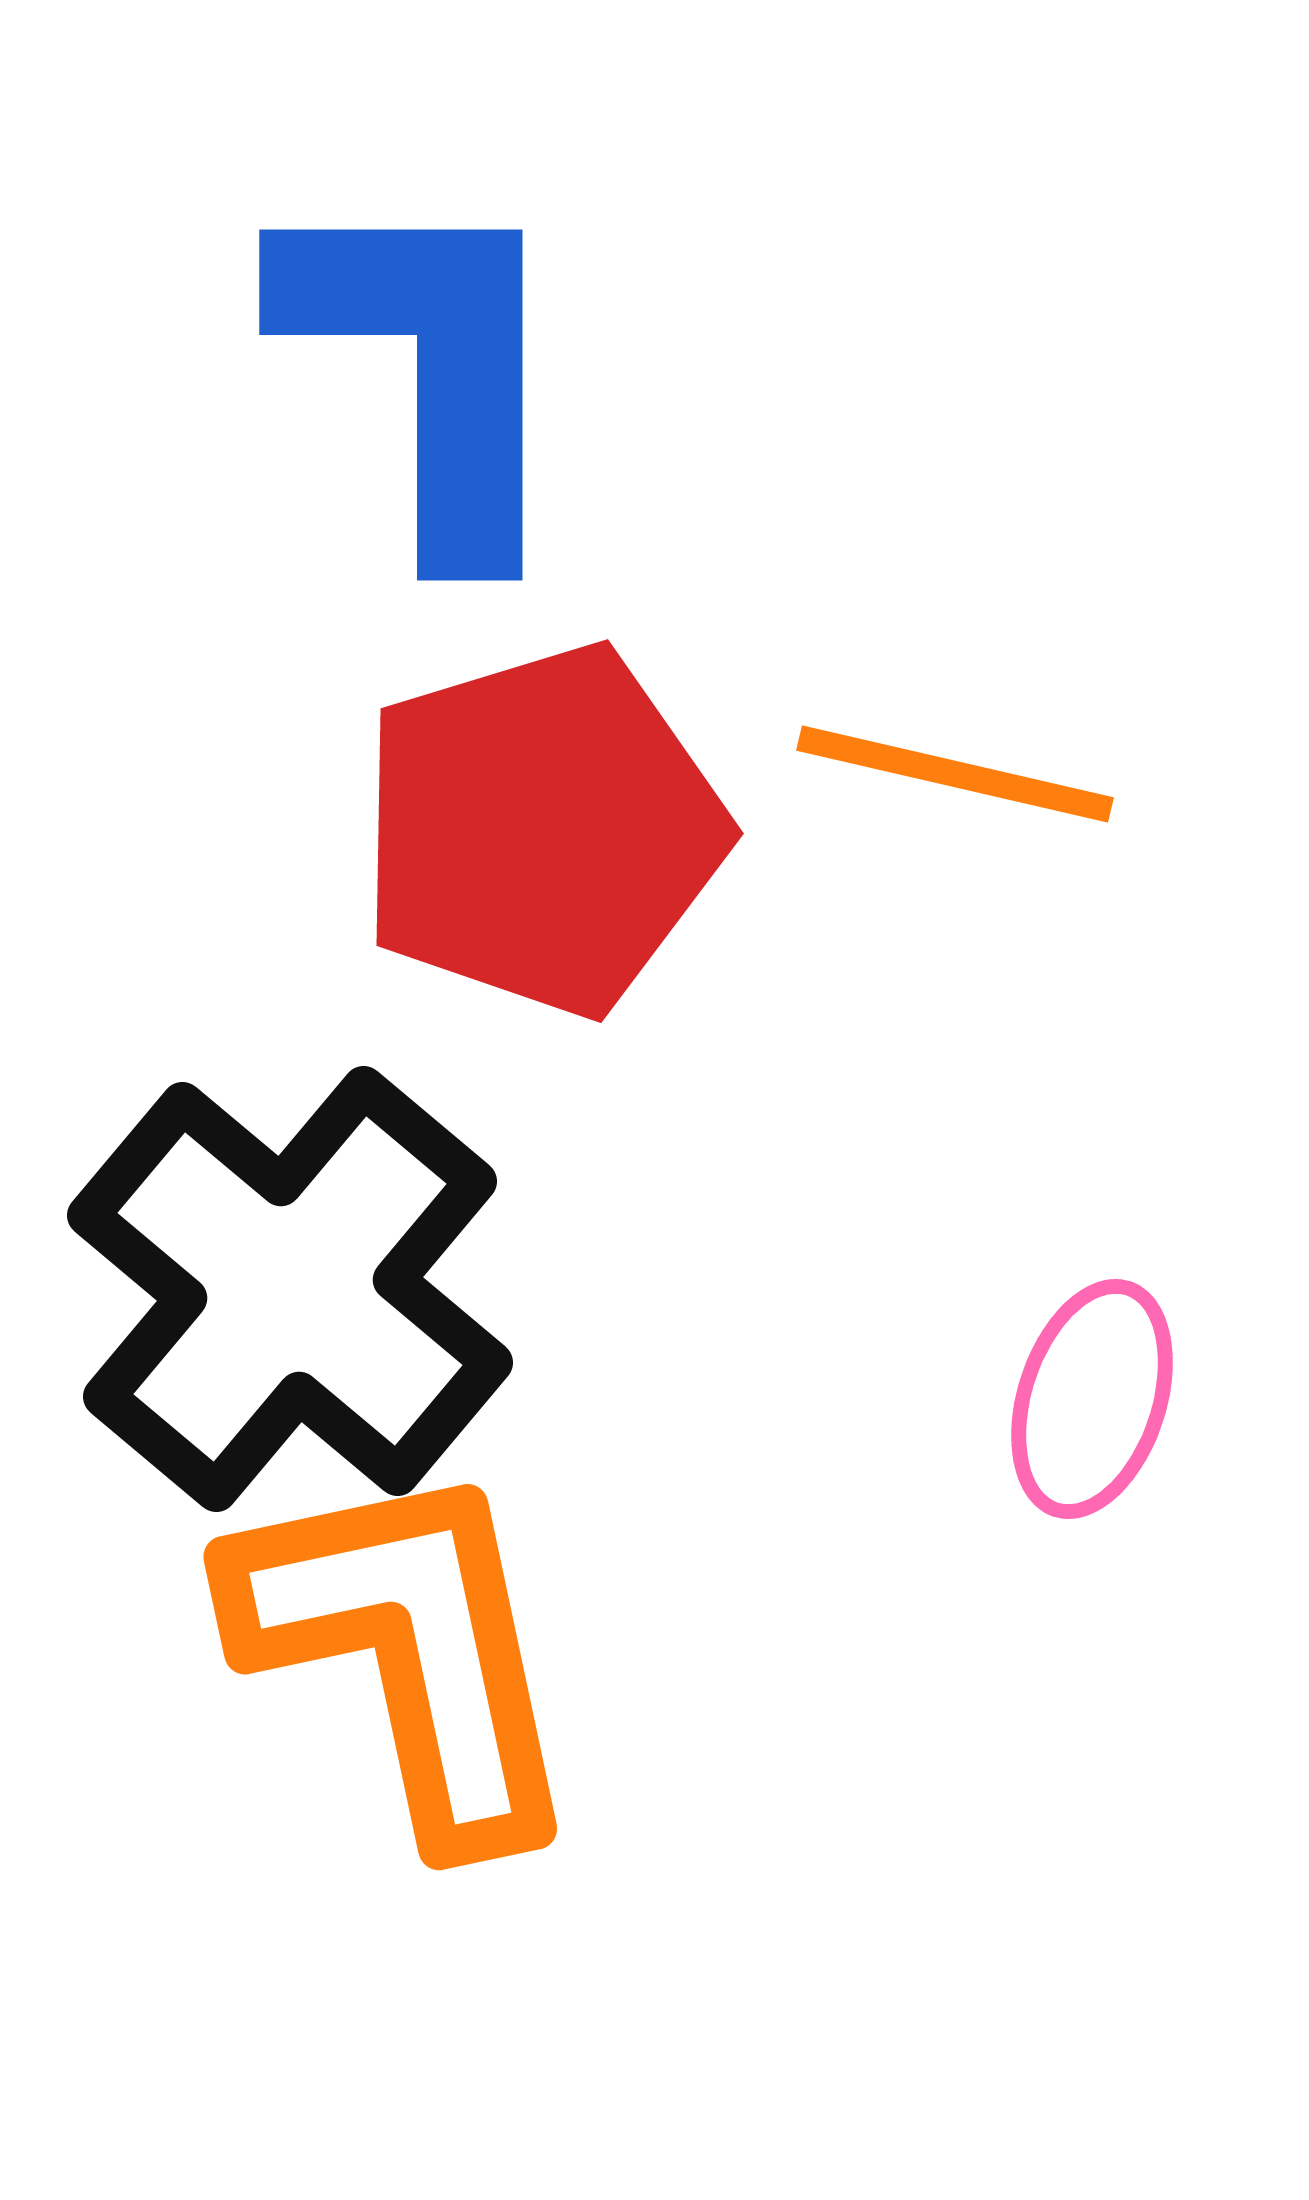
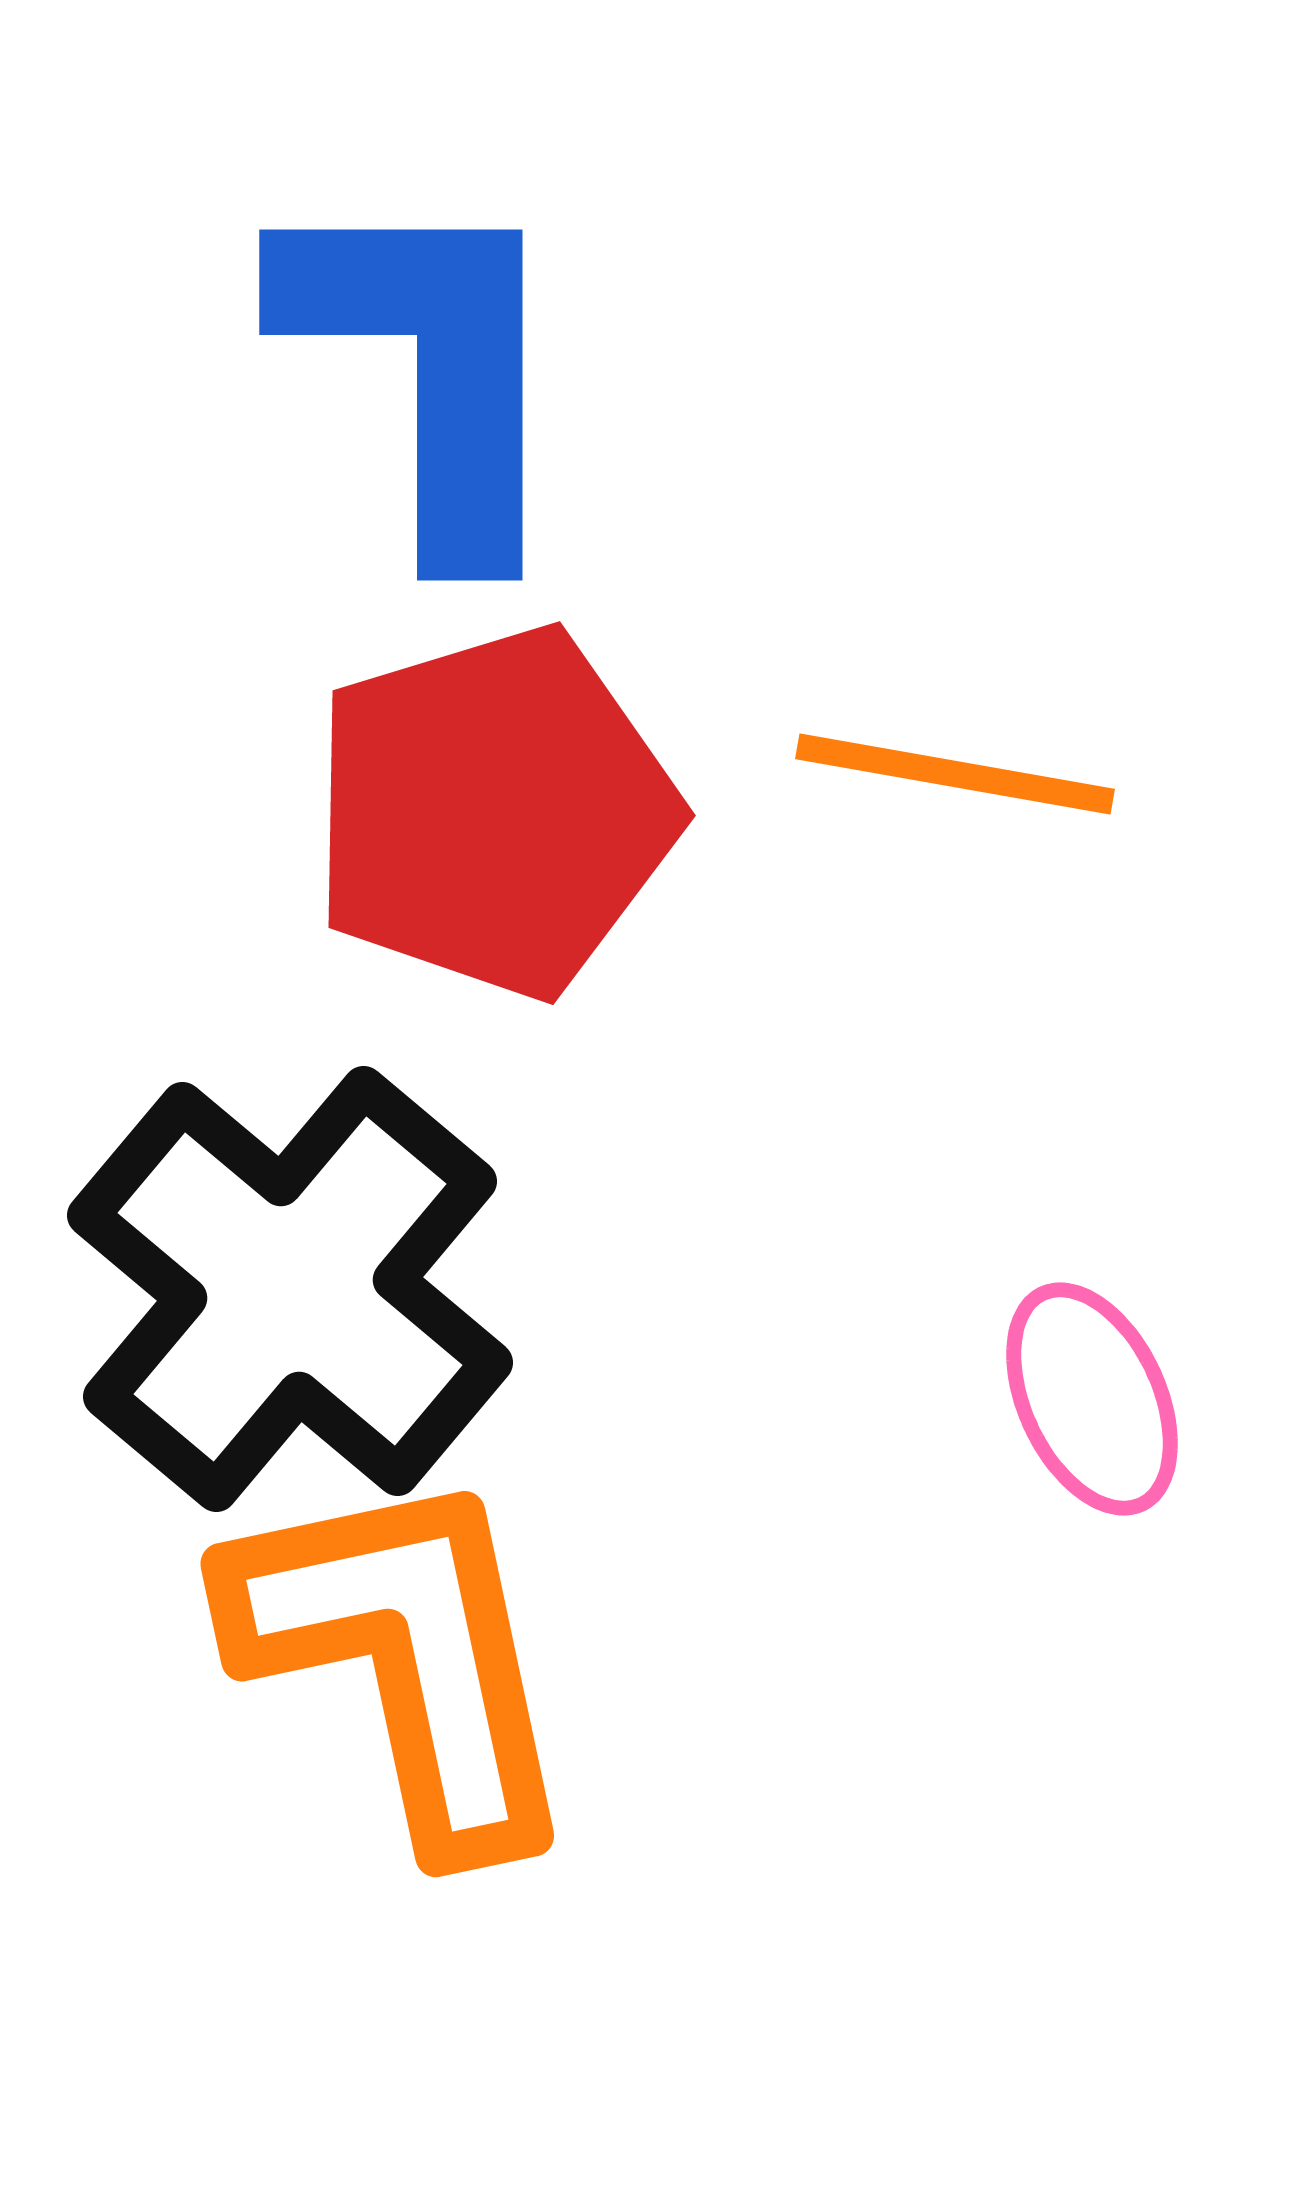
orange line: rotated 3 degrees counterclockwise
red pentagon: moved 48 px left, 18 px up
pink ellipse: rotated 43 degrees counterclockwise
orange L-shape: moved 3 px left, 7 px down
